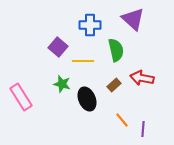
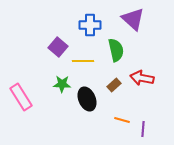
green star: rotated 12 degrees counterclockwise
orange line: rotated 35 degrees counterclockwise
